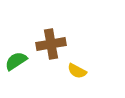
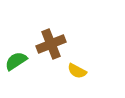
brown cross: rotated 12 degrees counterclockwise
